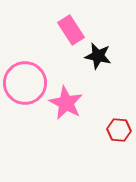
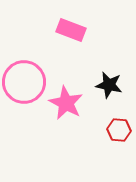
pink rectangle: rotated 36 degrees counterclockwise
black star: moved 11 px right, 29 px down
pink circle: moved 1 px left, 1 px up
